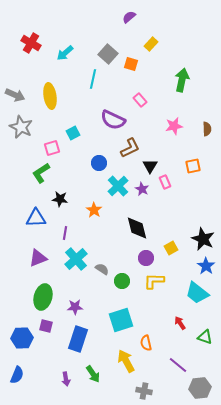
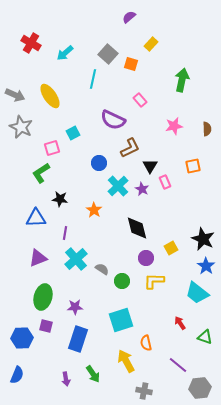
yellow ellipse at (50, 96): rotated 25 degrees counterclockwise
